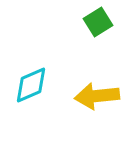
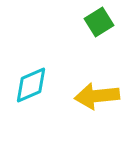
green square: moved 1 px right
